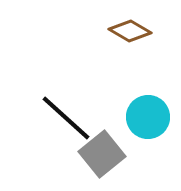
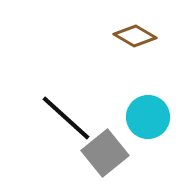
brown diamond: moved 5 px right, 5 px down
gray square: moved 3 px right, 1 px up
